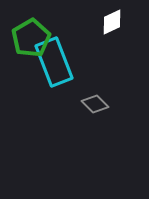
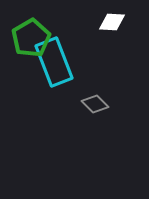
white diamond: rotated 28 degrees clockwise
